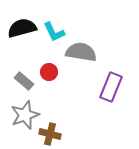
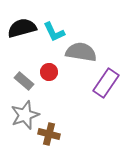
purple rectangle: moved 5 px left, 4 px up; rotated 12 degrees clockwise
brown cross: moved 1 px left
